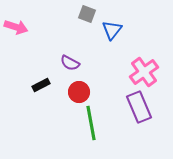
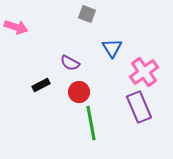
blue triangle: moved 18 px down; rotated 10 degrees counterclockwise
